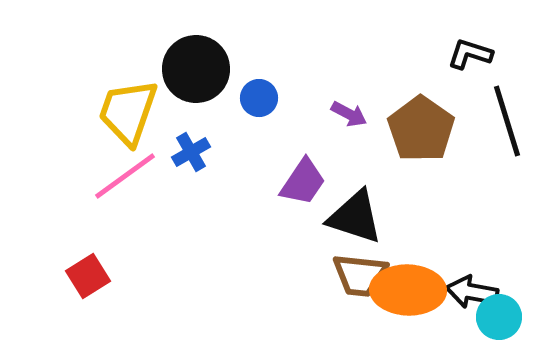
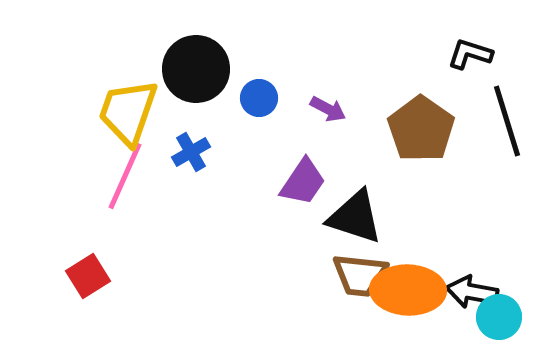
purple arrow: moved 21 px left, 5 px up
pink line: rotated 30 degrees counterclockwise
